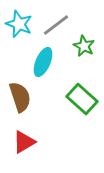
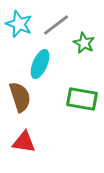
green star: moved 3 px up
cyan ellipse: moved 3 px left, 2 px down
green rectangle: rotated 32 degrees counterclockwise
red triangle: rotated 40 degrees clockwise
